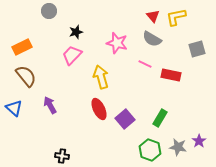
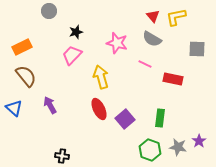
gray square: rotated 18 degrees clockwise
red rectangle: moved 2 px right, 4 px down
green rectangle: rotated 24 degrees counterclockwise
